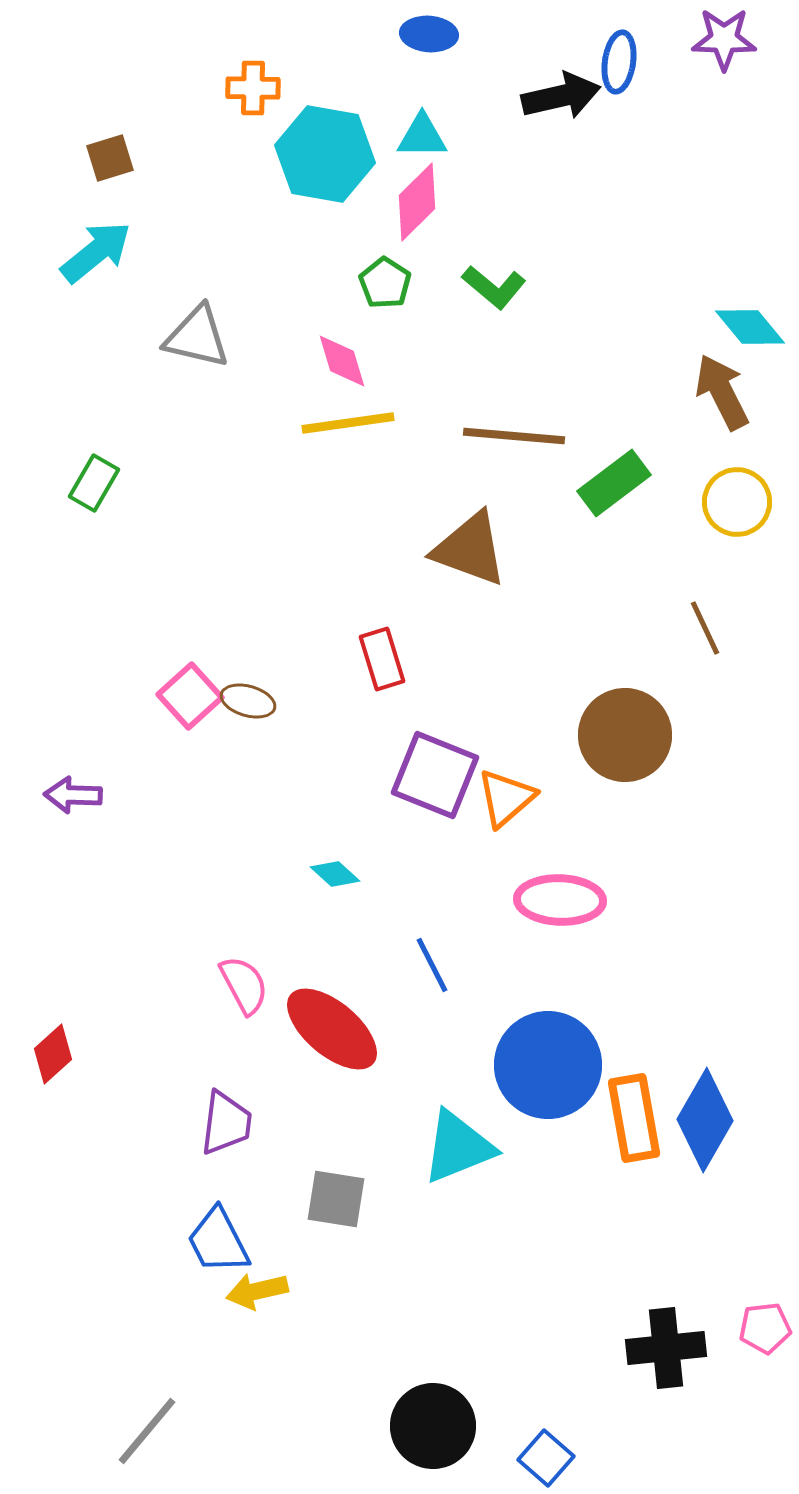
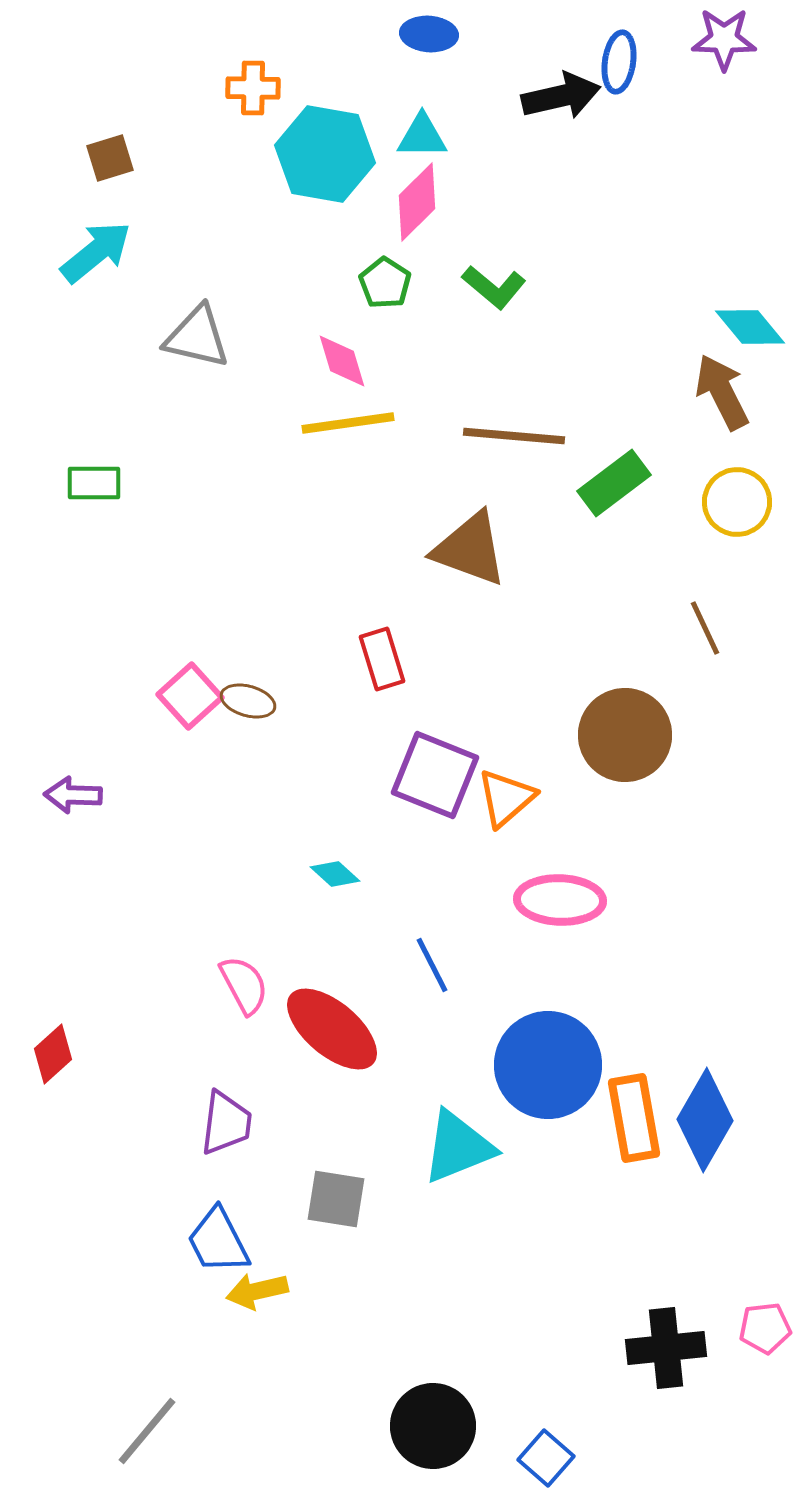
green rectangle at (94, 483): rotated 60 degrees clockwise
